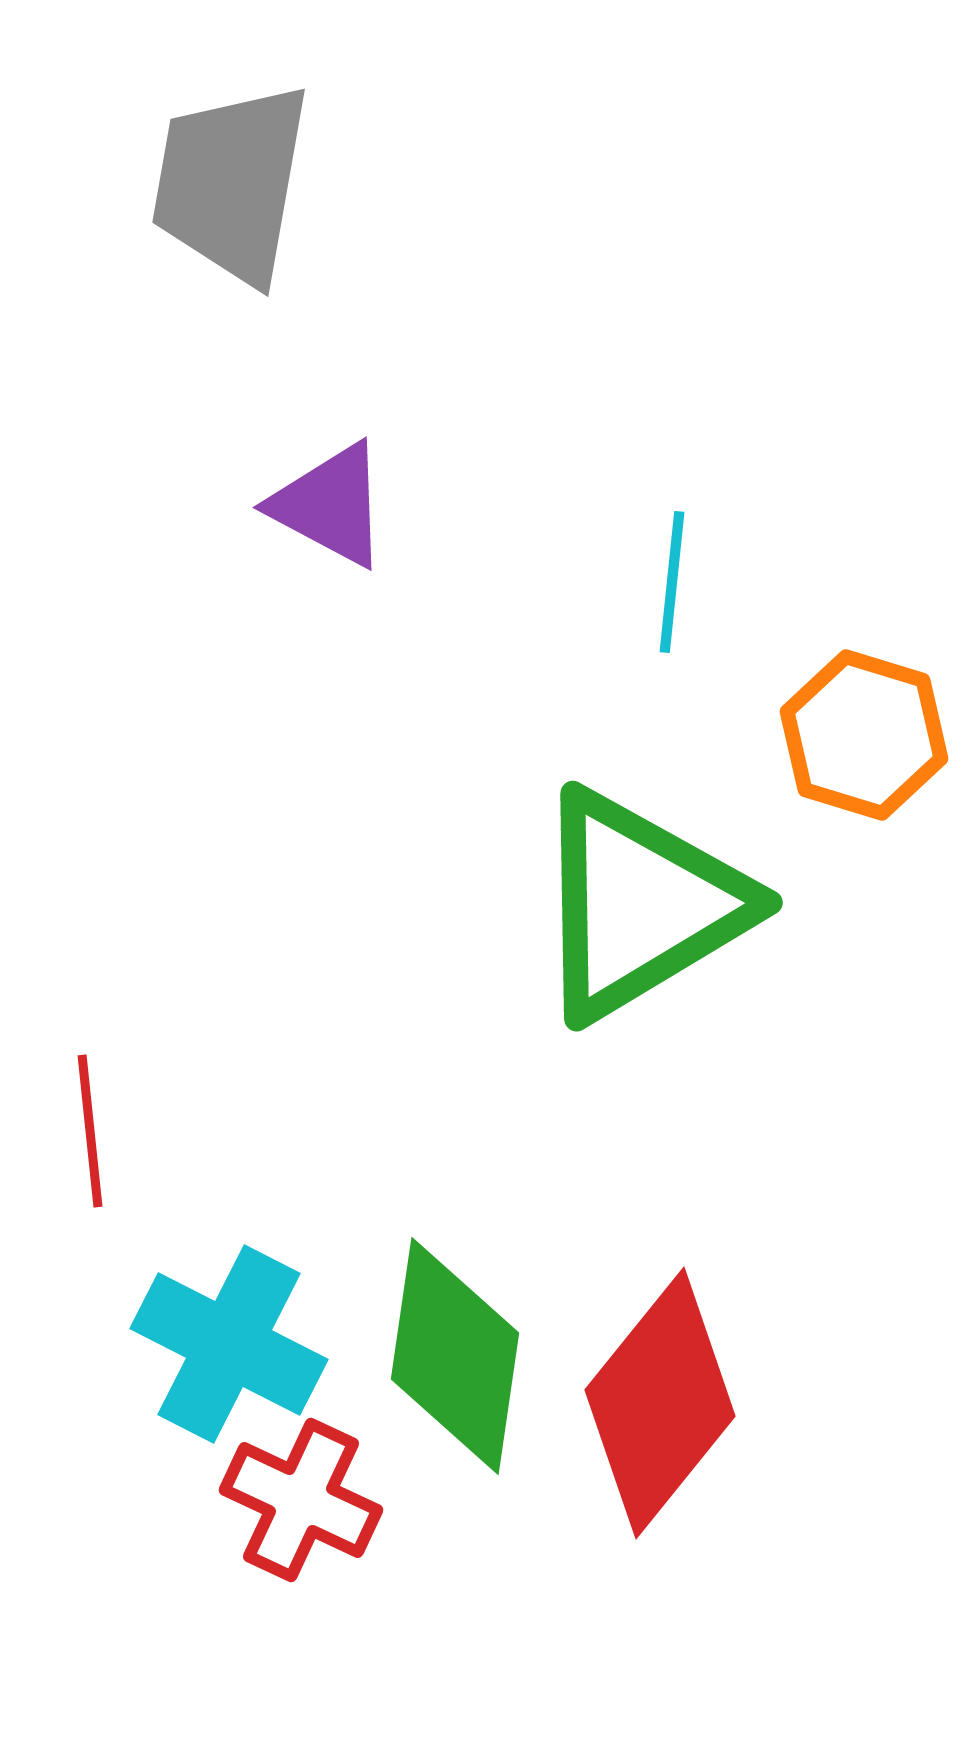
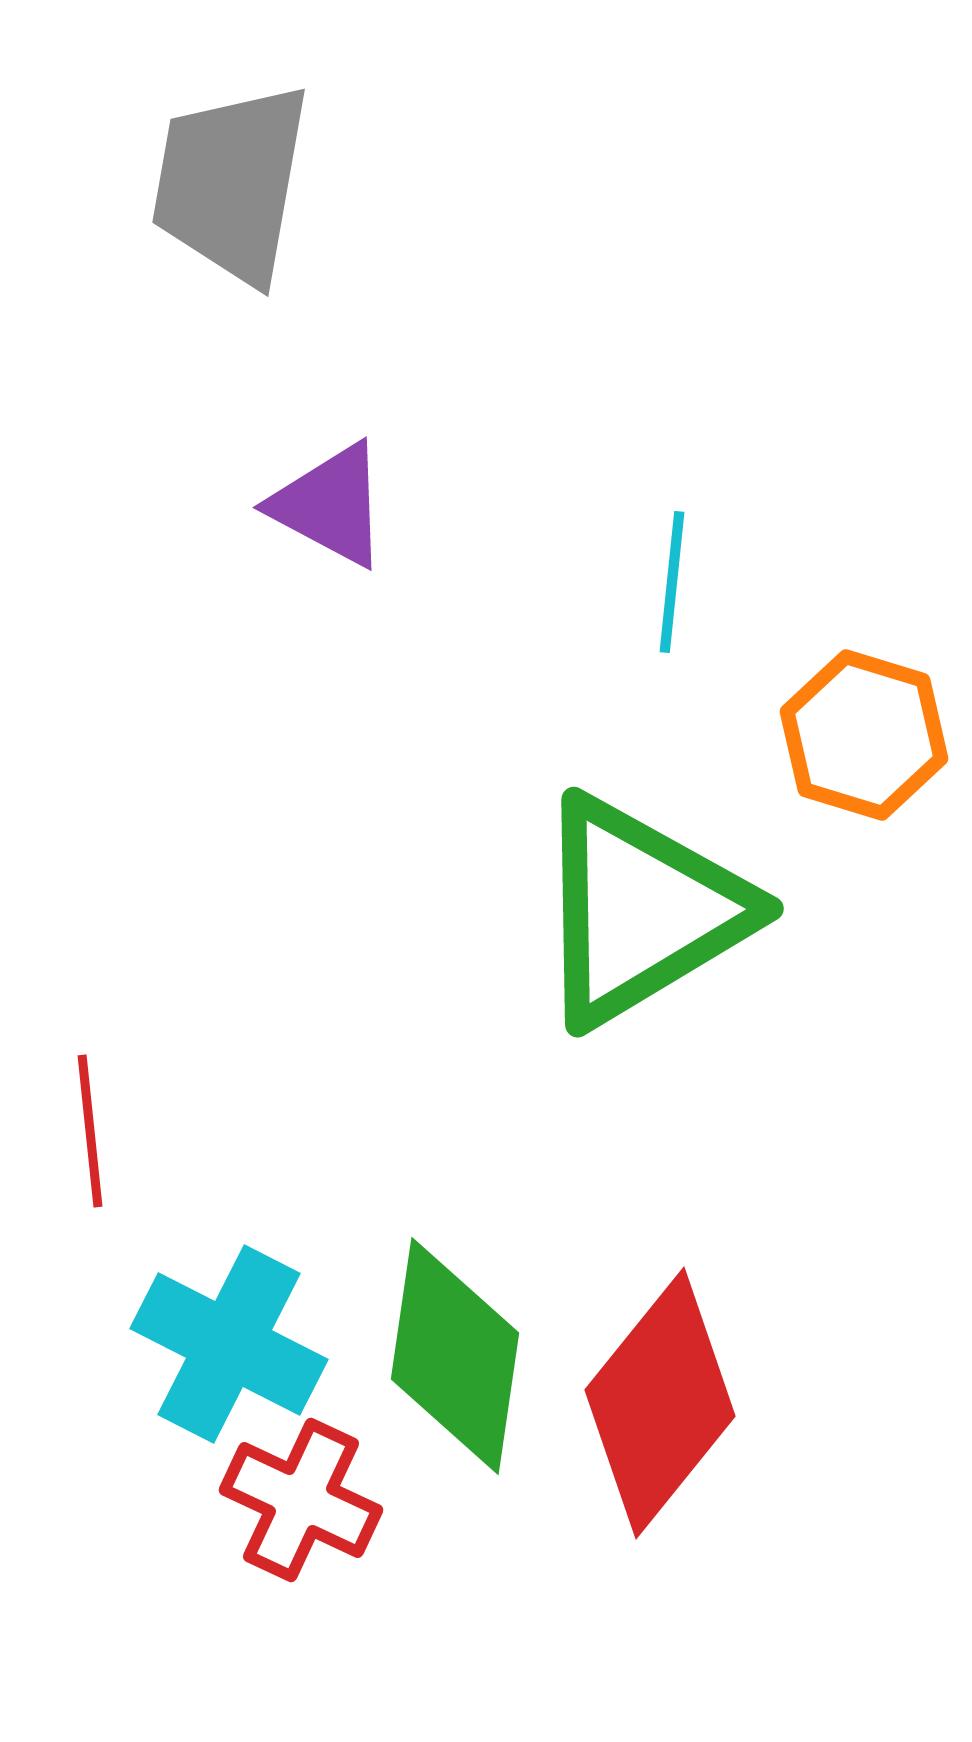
green triangle: moved 1 px right, 6 px down
